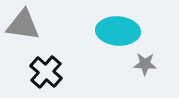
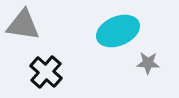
cyan ellipse: rotated 27 degrees counterclockwise
gray star: moved 3 px right, 1 px up
